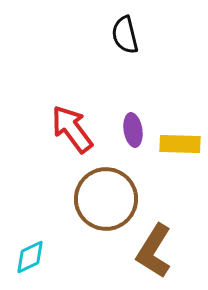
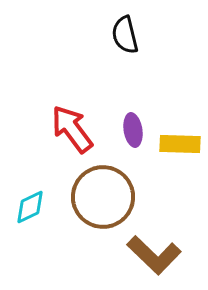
brown circle: moved 3 px left, 2 px up
brown L-shape: moved 4 px down; rotated 78 degrees counterclockwise
cyan diamond: moved 50 px up
